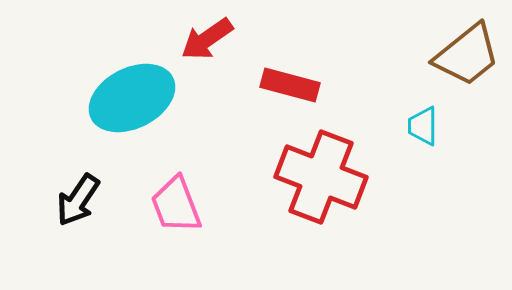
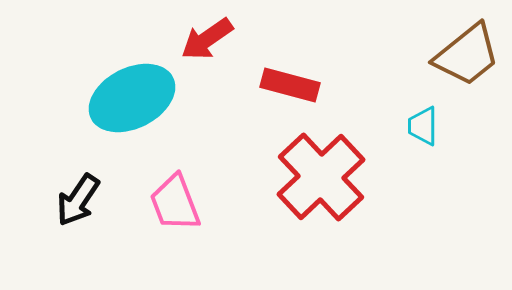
red cross: rotated 26 degrees clockwise
pink trapezoid: moved 1 px left, 2 px up
